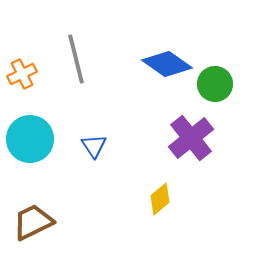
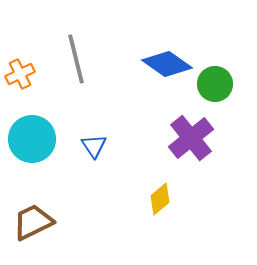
orange cross: moved 2 px left
cyan circle: moved 2 px right
